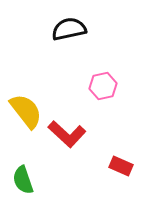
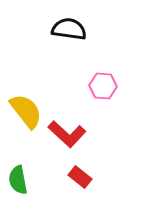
black semicircle: rotated 20 degrees clockwise
pink hexagon: rotated 16 degrees clockwise
red rectangle: moved 41 px left, 11 px down; rotated 15 degrees clockwise
green semicircle: moved 5 px left; rotated 8 degrees clockwise
